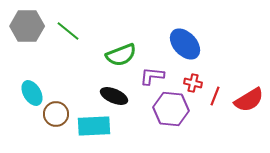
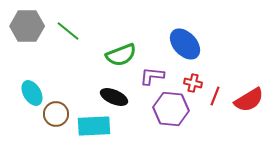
black ellipse: moved 1 px down
